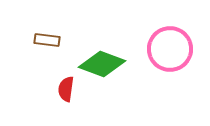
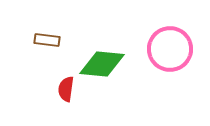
green diamond: rotated 15 degrees counterclockwise
